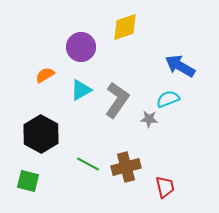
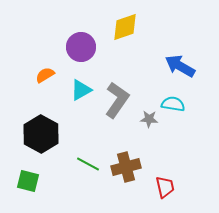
cyan semicircle: moved 5 px right, 5 px down; rotated 30 degrees clockwise
